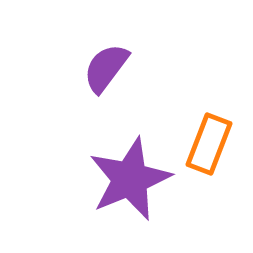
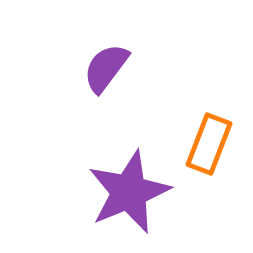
purple star: moved 1 px left, 13 px down
